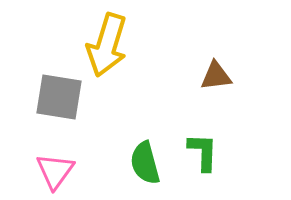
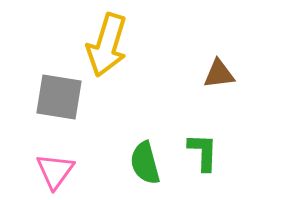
brown triangle: moved 3 px right, 2 px up
